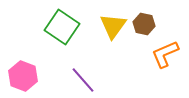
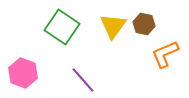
pink hexagon: moved 3 px up
